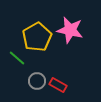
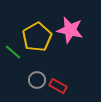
green line: moved 4 px left, 6 px up
gray circle: moved 1 px up
red rectangle: moved 1 px down
